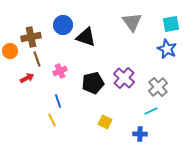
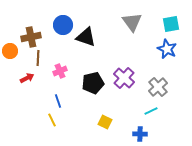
brown line: moved 1 px right, 1 px up; rotated 21 degrees clockwise
